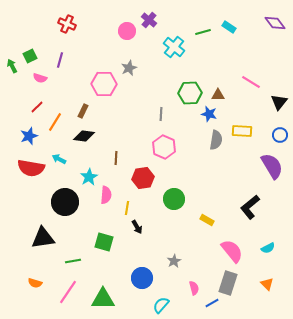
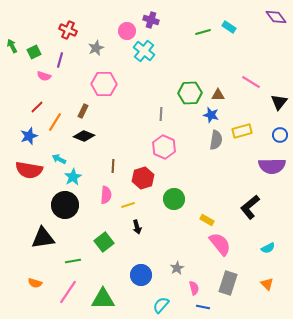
purple cross at (149, 20): moved 2 px right; rotated 21 degrees counterclockwise
purple diamond at (275, 23): moved 1 px right, 6 px up
red cross at (67, 24): moved 1 px right, 6 px down
cyan cross at (174, 47): moved 30 px left, 4 px down
green square at (30, 56): moved 4 px right, 4 px up
green arrow at (12, 66): moved 20 px up
gray star at (129, 68): moved 33 px left, 20 px up
pink semicircle at (40, 78): moved 4 px right, 2 px up
blue star at (209, 114): moved 2 px right, 1 px down
yellow rectangle at (242, 131): rotated 18 degrees counterclockwise
black diamond at (84, 136): rotated 15 degrees clockwise
brown line at (116, 158): moved 3 px left, 8 px down
purple semicircle at (272, 166): rotated 120 degrees clockwise
red semicircle at (31, 168): moved 2 px left, 2 px down
cyan star at (89, 177): moved 16 px left
red hexagon at (143, 178): rotated 10 degrees counterclockwise
black circle at (65, 202): moved 3 px down
yellow line at (127, 208): moved 1 px right, 3 px up; rotated 64 degrees clockwise
black arrow at (137, 227): rotated 16 degrees clockwise
green square at (104, 242): rotated 36 degrees clockwise
pink semicircle at (232, 251): moved 12 px left, 7 px up
gray star at (174, 261): moved 3 px right, 7 px down
blue circle at (142, 278): moved 1 px left, 3 px up
blue line at (212, 303): moved 9 px left, 4 px down; rotated 40 degrees clockwise
